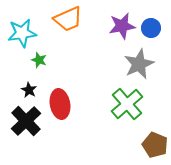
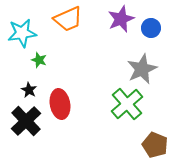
purple star: moved 1 px left, 7 px up; rotated 12 degrees counterclockwise
gray star: moved 3 px right, 5 px down
